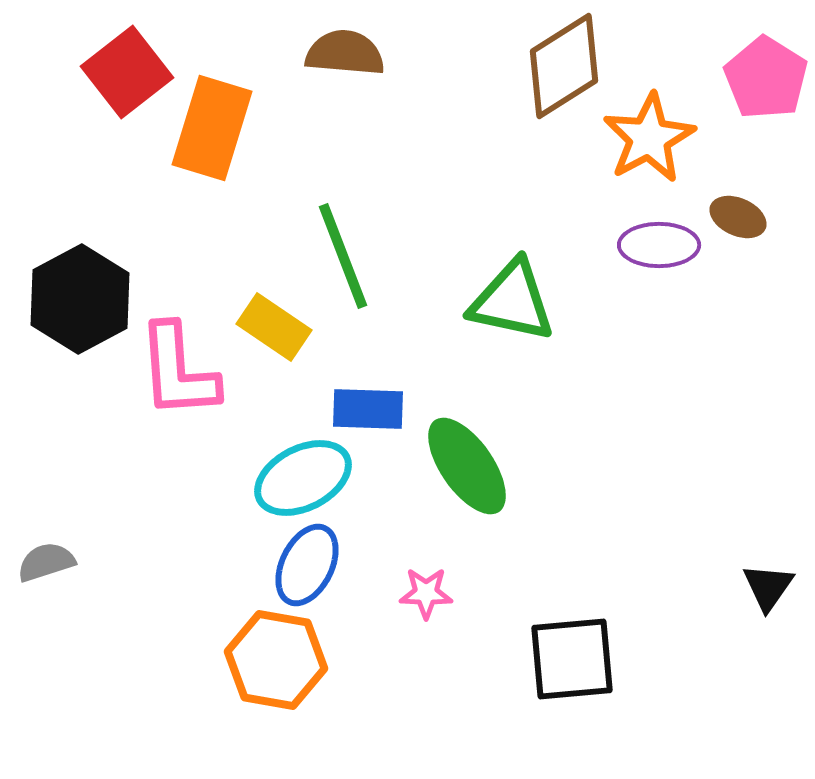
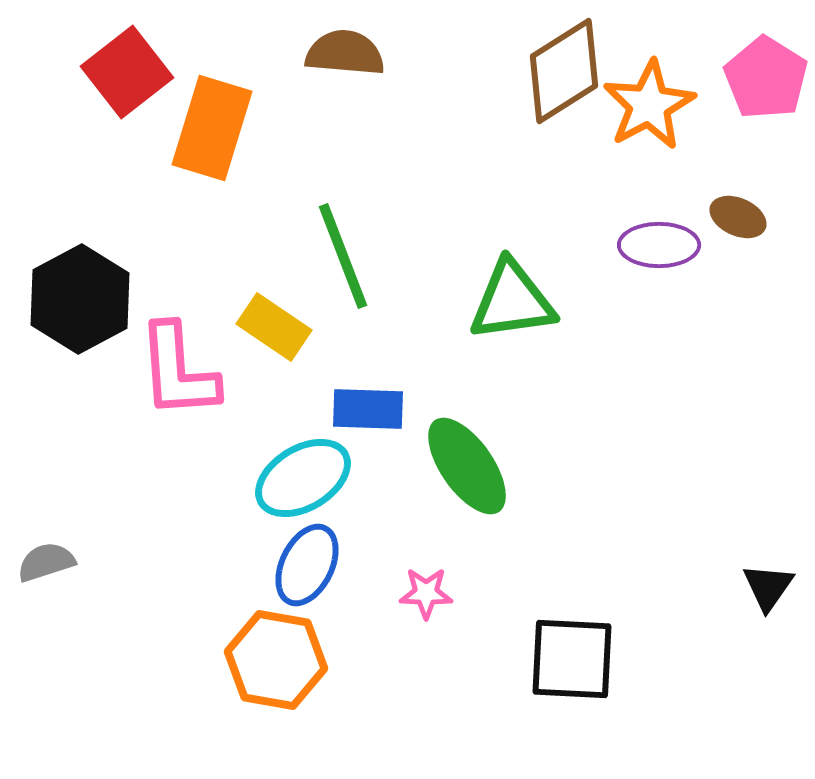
brown diamond: moved 5 px down
orange star: moved 33 px up
green triangle: rotated 20 degrees counterclockwise
cyan ellipse: rotated 4 degrees counterclockwise
black square: rotated 8 degrees clockwise
